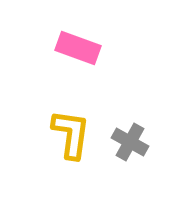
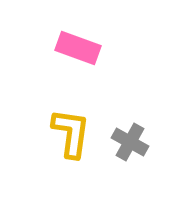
yellow L-shape: moved 1 px up
